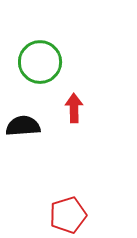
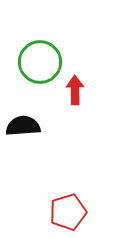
red arrow: moved 1 px right, 18 px up
red pentagon: moved 3 px up
